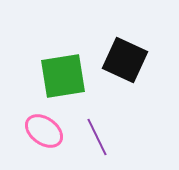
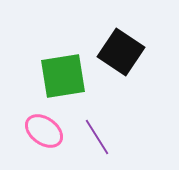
black square: moved 4 px left, 8 px up; rotated 9 degrees clockwise
purple line: rotated 6 degrees counterclockwise
